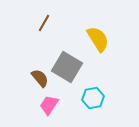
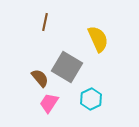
brown line: moved 1 px right, 1 px up; rotated 18 degrees counterclockwise
yellow semicircle: rotated 8 degrees clockwise
cyan hexagon: moved 2 px left, 1 px down; rotated 15 degrees counterclockwise
pink trapezoid: moved 2 px up
